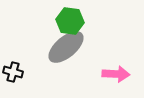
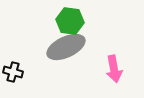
gray ellipse: rotated 15 degrees clockwise
pink arrow: moved 2 px left, 5 px up; rotated 76 degrees clockwise
